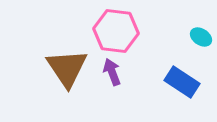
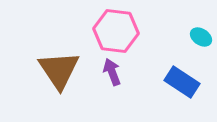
brown triangle: moved 8 px left, 2 px down
